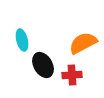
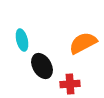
black ellipse: moved 1 px left, 1 px down
red cross: moved 2 px left, 9 px down
